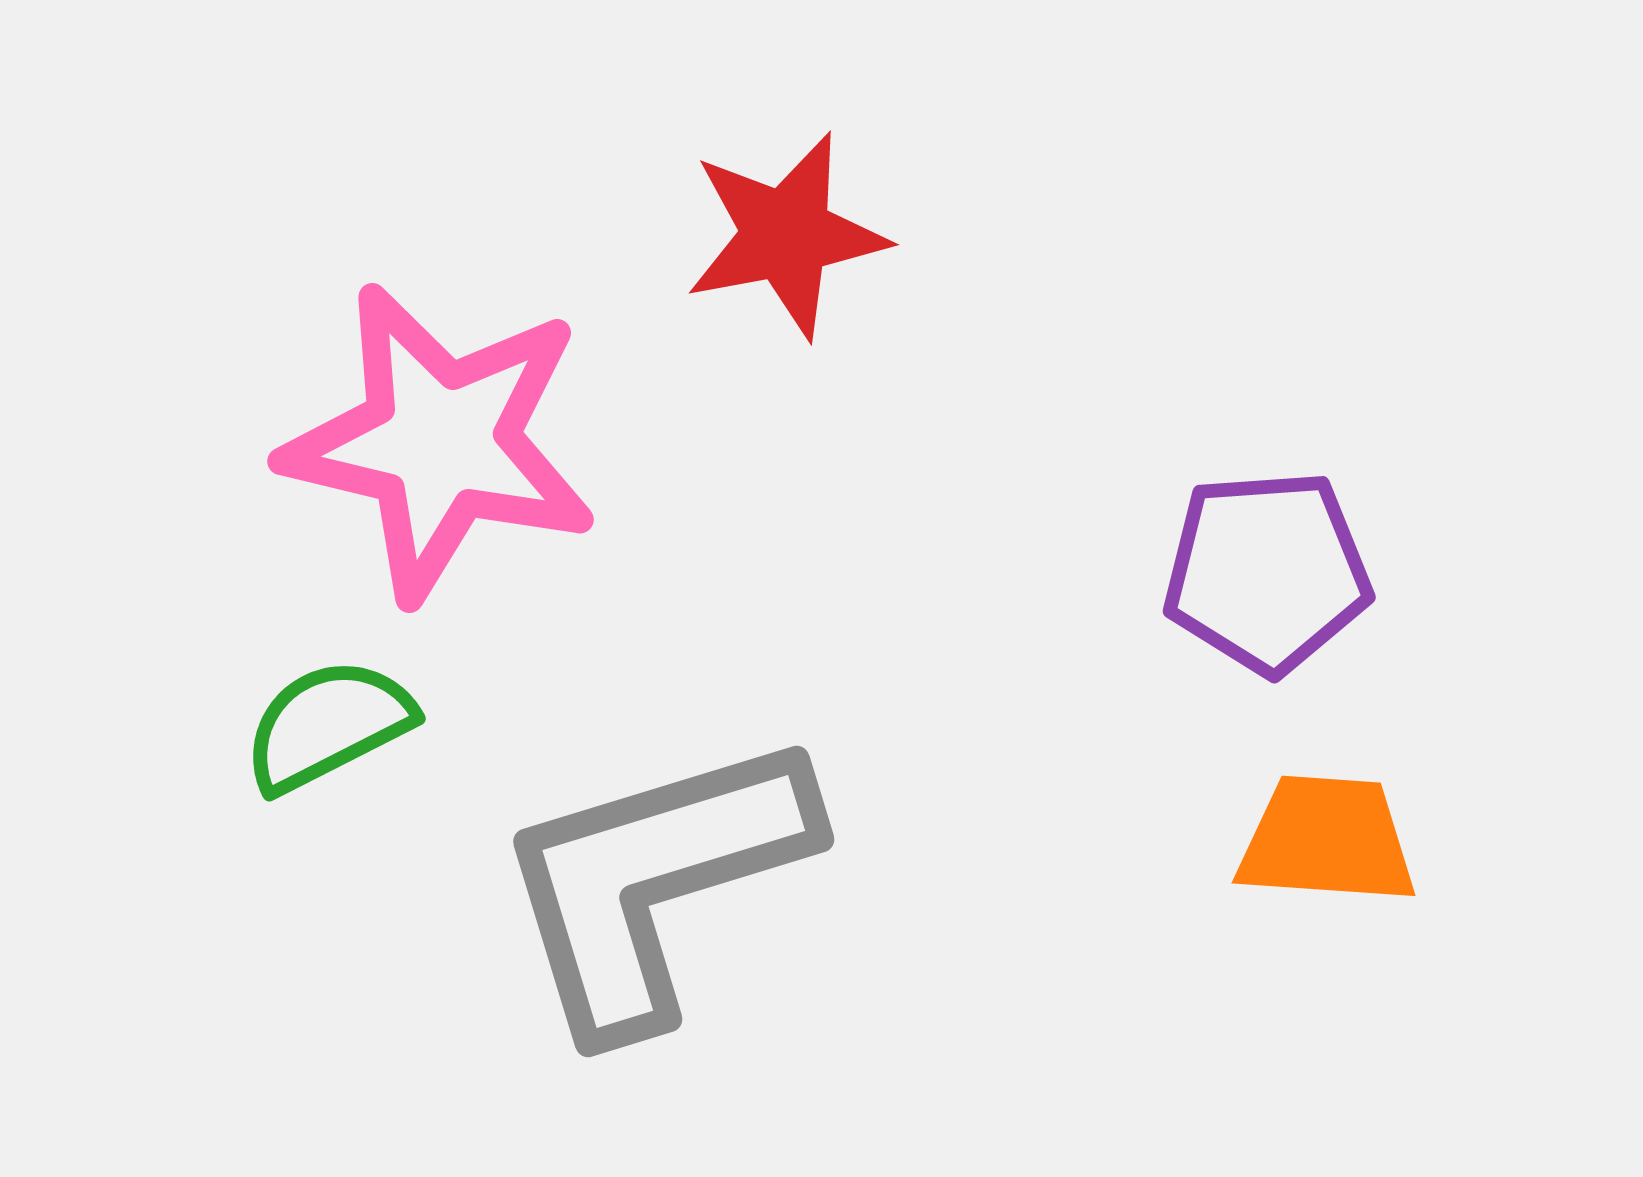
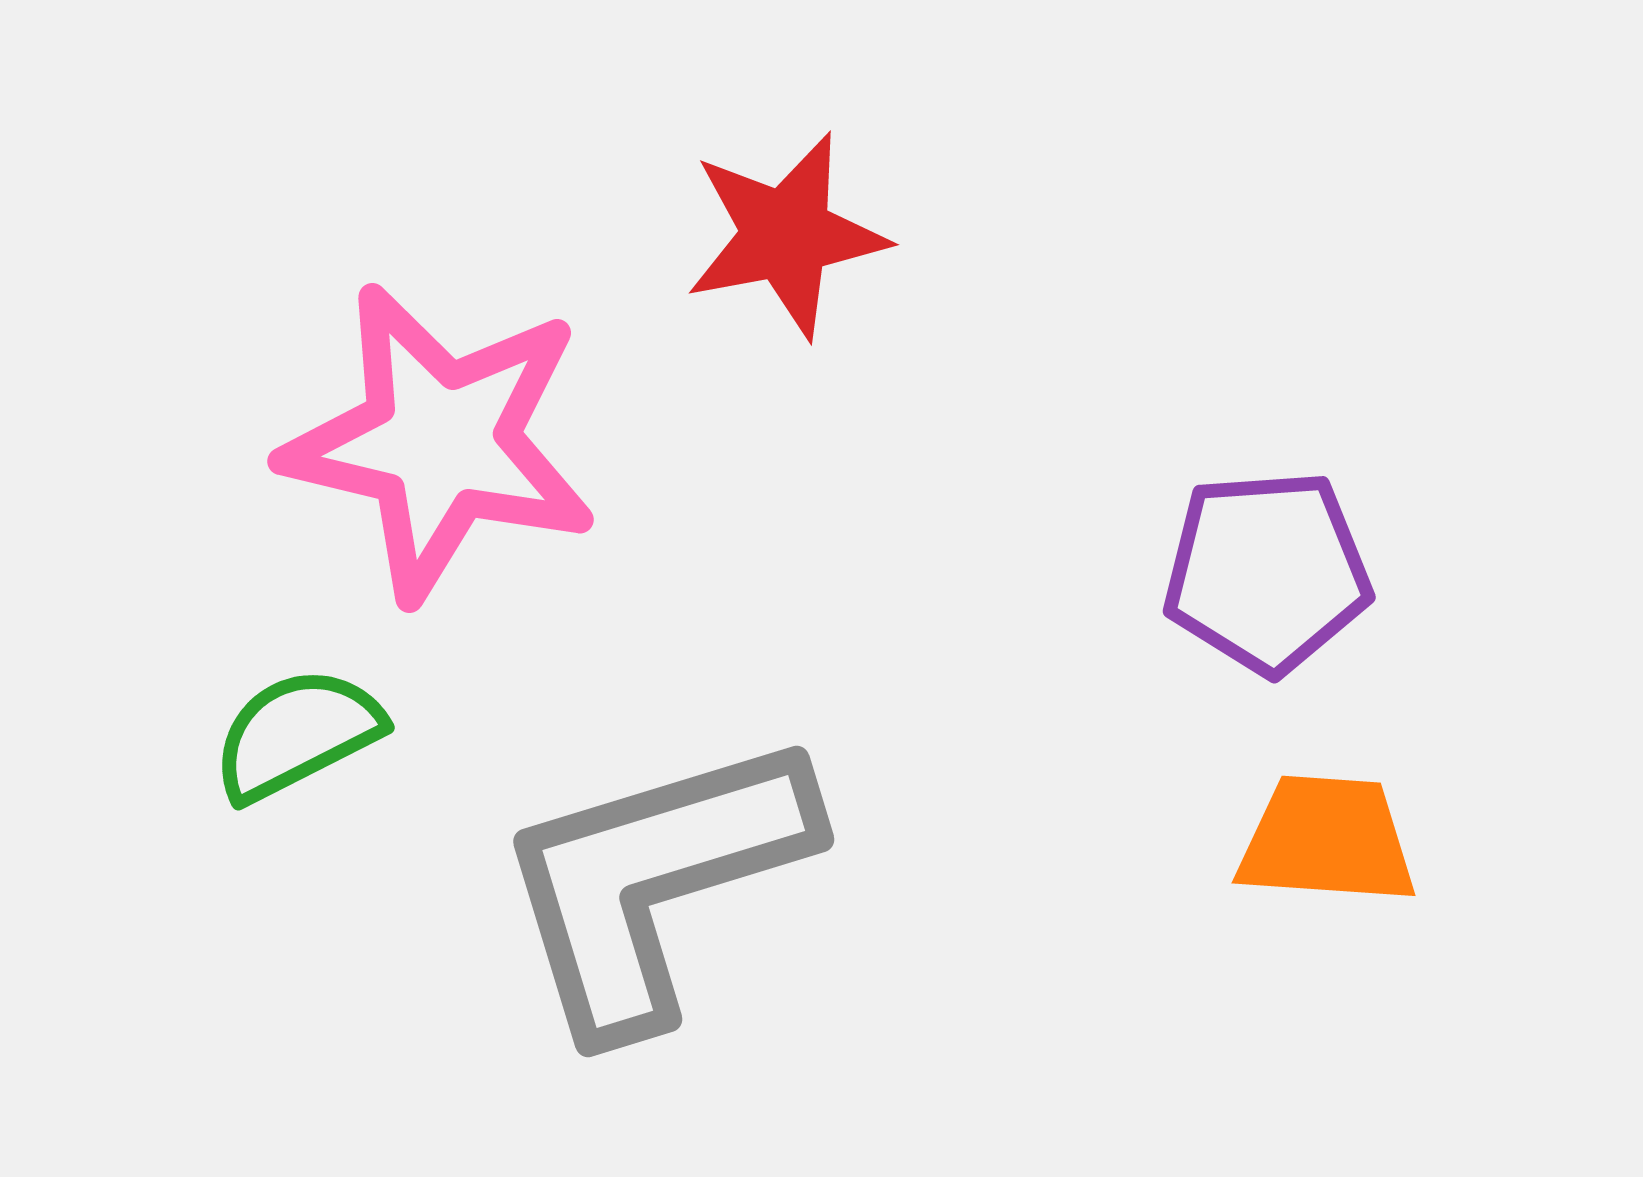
green semicircle: moved 31 px left, 9 px down
